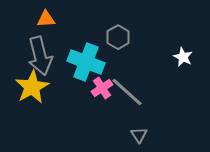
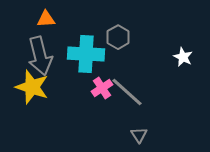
cyan cross: moved 8 px up; rotated 18 degrees counterclockwise
yellow star: rotated 24 degrees counterclockwise
